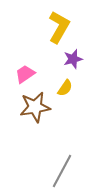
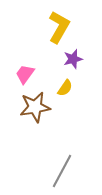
pink trapezoid: rotated 20 degrees counterclockwise
